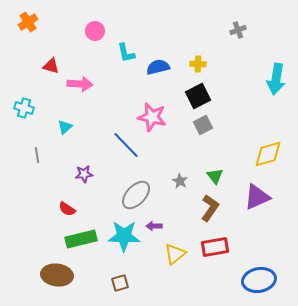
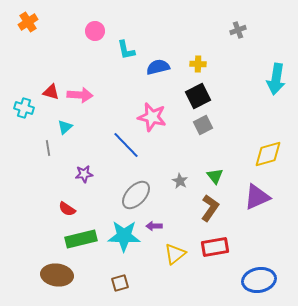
cyan L-shape: moved 3 px up
red triangle: moved 26 px down
pink arrow: moved 11 px down
gray line: moved 11 px right, 7 px up
